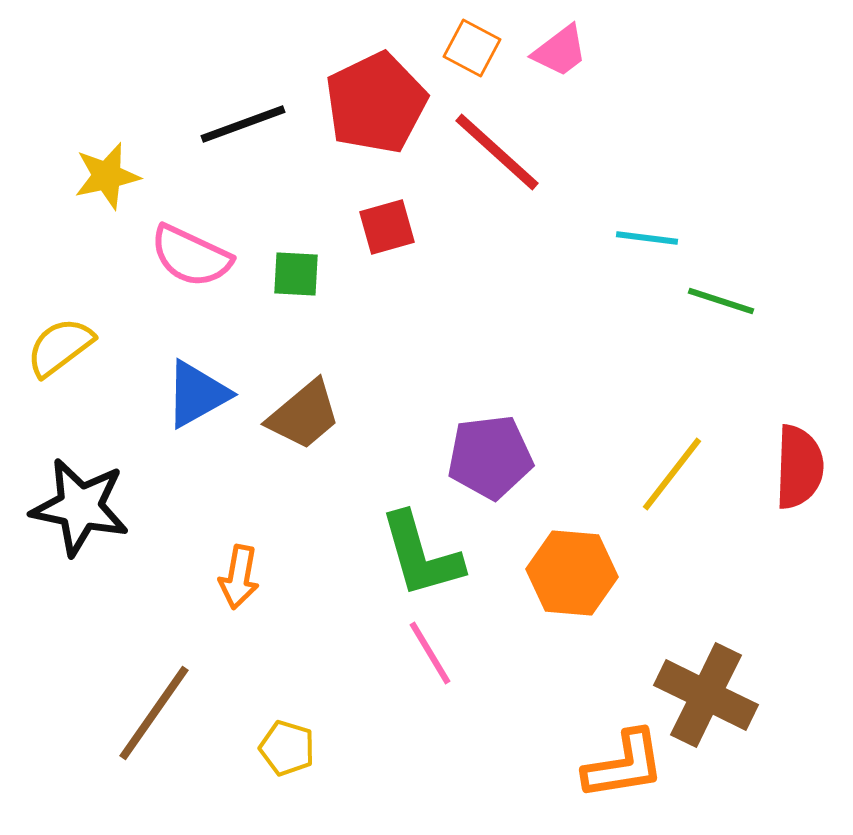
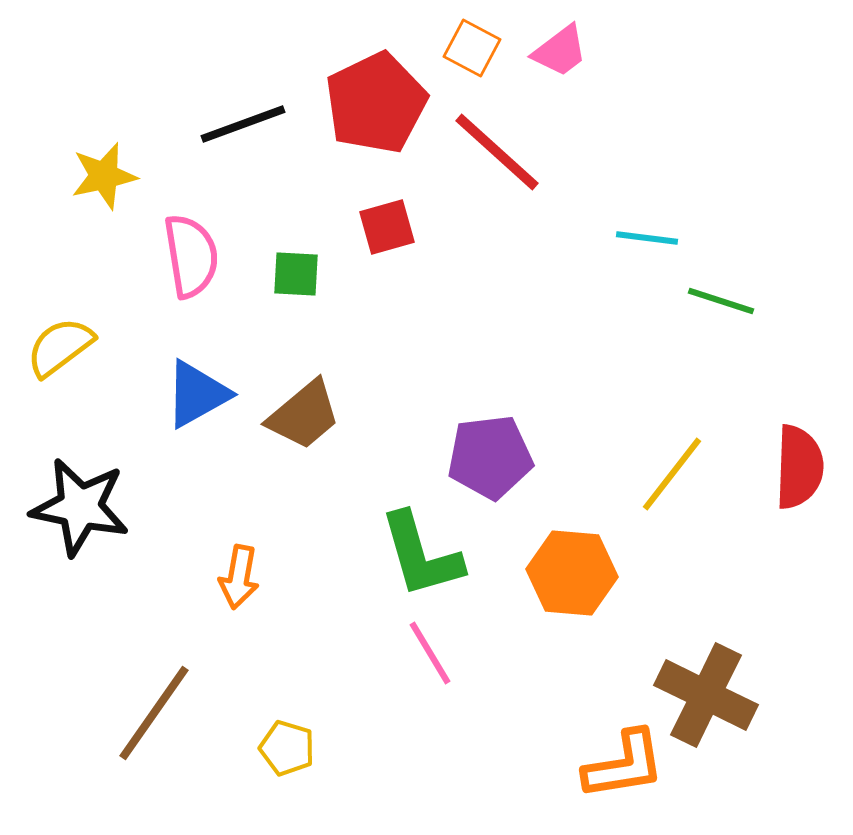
yellow star: moved 3 px left
pink semicircle: rotated 124 degrees counterclockwise
